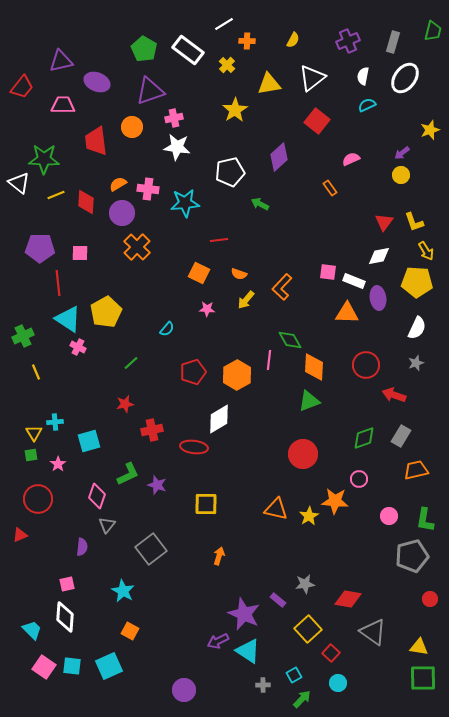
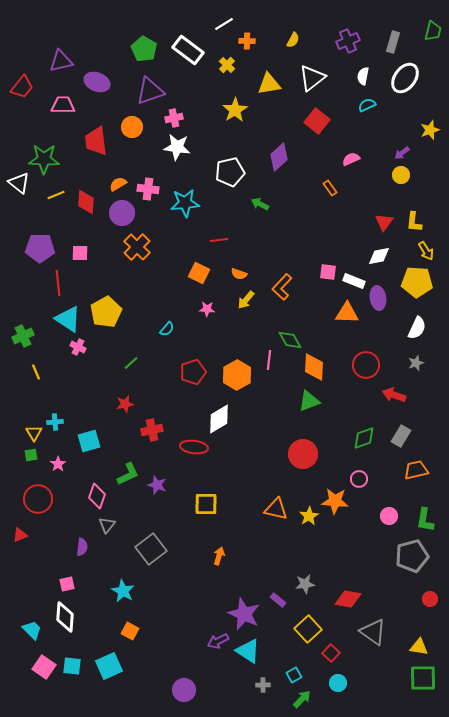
yellow L-shape at (414, 222): rotated 25 degrees clockwise
